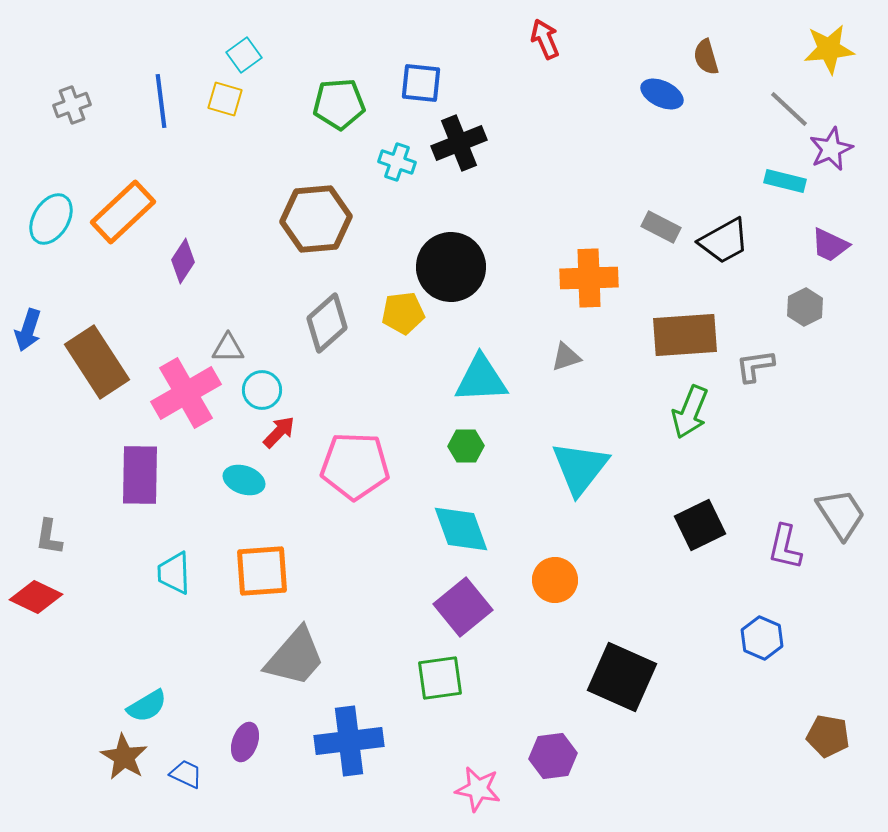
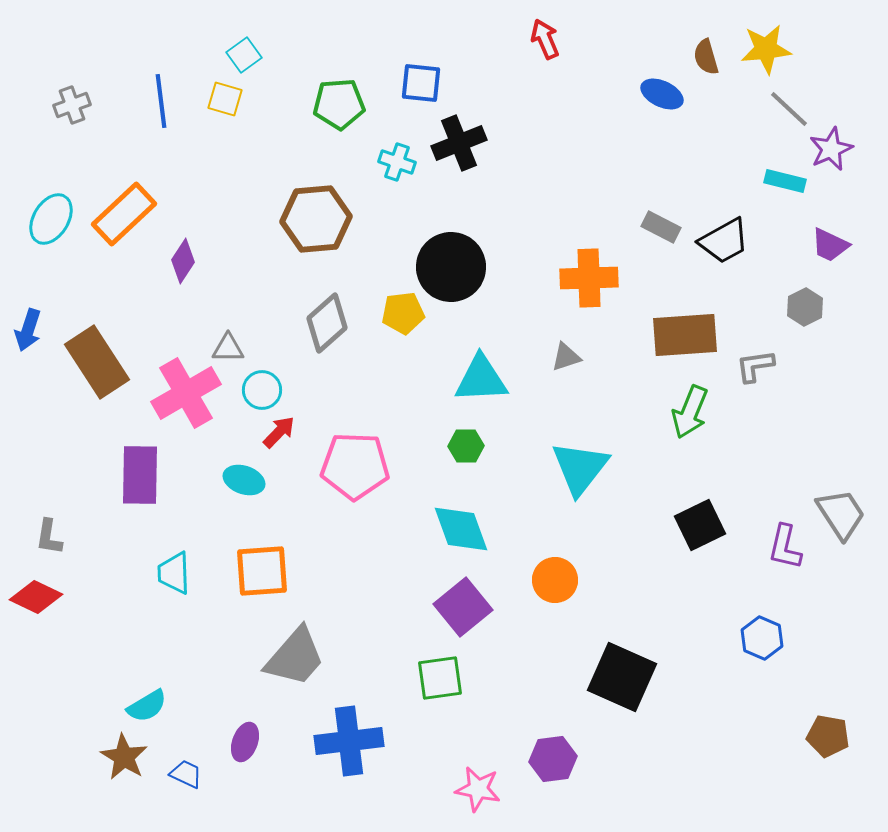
yellow star at (829, 49): moved 63 px left
orange rectangle at (123, 212): moved 1 px right, 2 px down
purple hexagon at (553, 756): moved 3 px down
